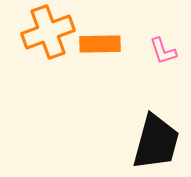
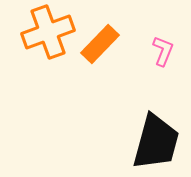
orange rectangle: rotated 45 degrees counterclockwise
pink L-shape: rotated 140 degrees counterclockwise
